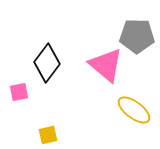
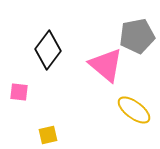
gray pentagon: rotated 12 degrees counterclockwise
black diamond: moved 1 px right, 13 px up
pink square: rotated 18 degrees clockwise
